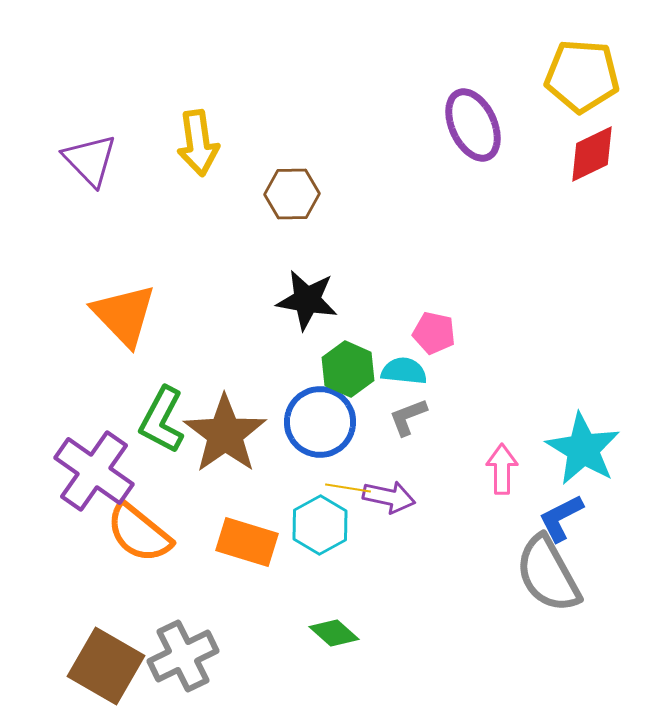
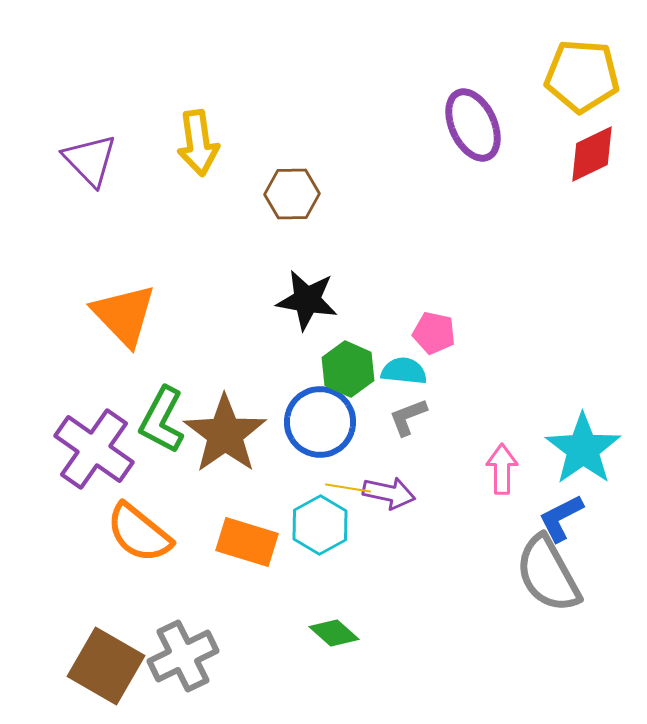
cyan star: rotated 6 degrees clockwise
purple cross: moved 22 px up
purple arrow: moved 4 px up
